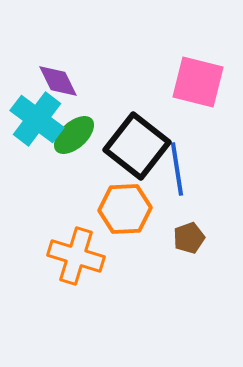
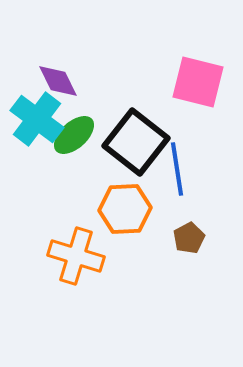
black square: moved 1 px left, 4 px up
brown pentagon: rotated 8 degrees counterclockwise
